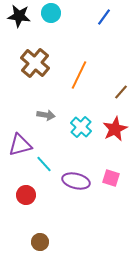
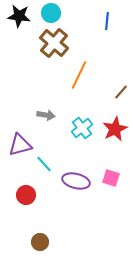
blue line: moved 3 px right, 4 px down; rotated 30 degrees counterclockwise
brown cross: moved 19 px right, 20 px up
cyan cross: moved 1 px right, 1 px down; rotated 10 degrees clockwise
